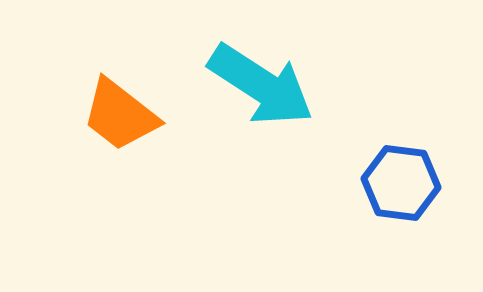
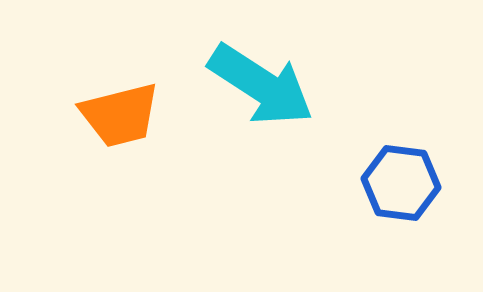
orange trapezoid: rotated 52 degrees counterclockwise
